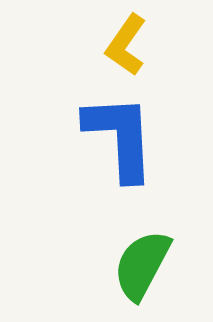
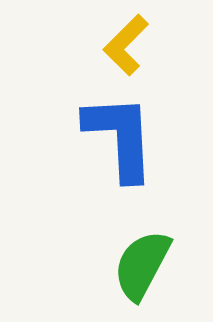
yellow L-shape: rotated 10 degrees clockwise
